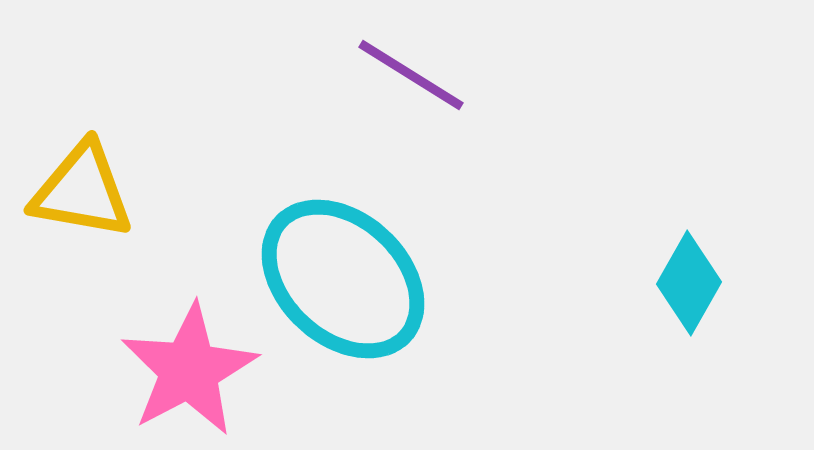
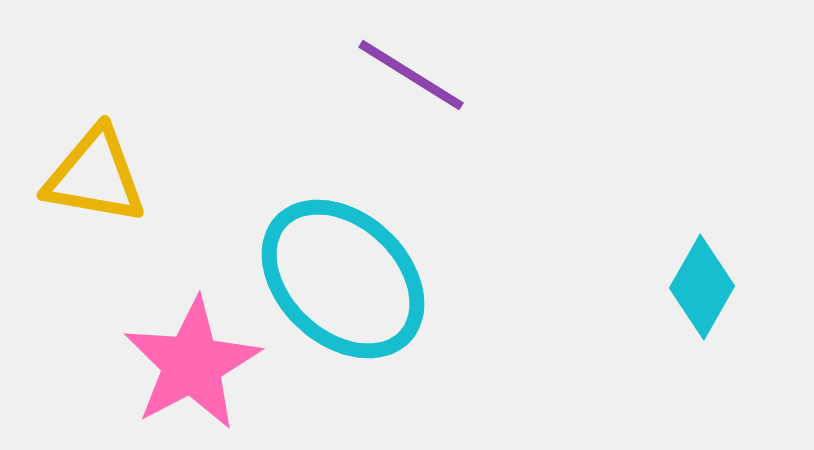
yellow triangle: moved 13 px right, 15 px up
cyan diamond: moved 13 px right, 4 px down
pink star: moved 3 px right, 6 px up
